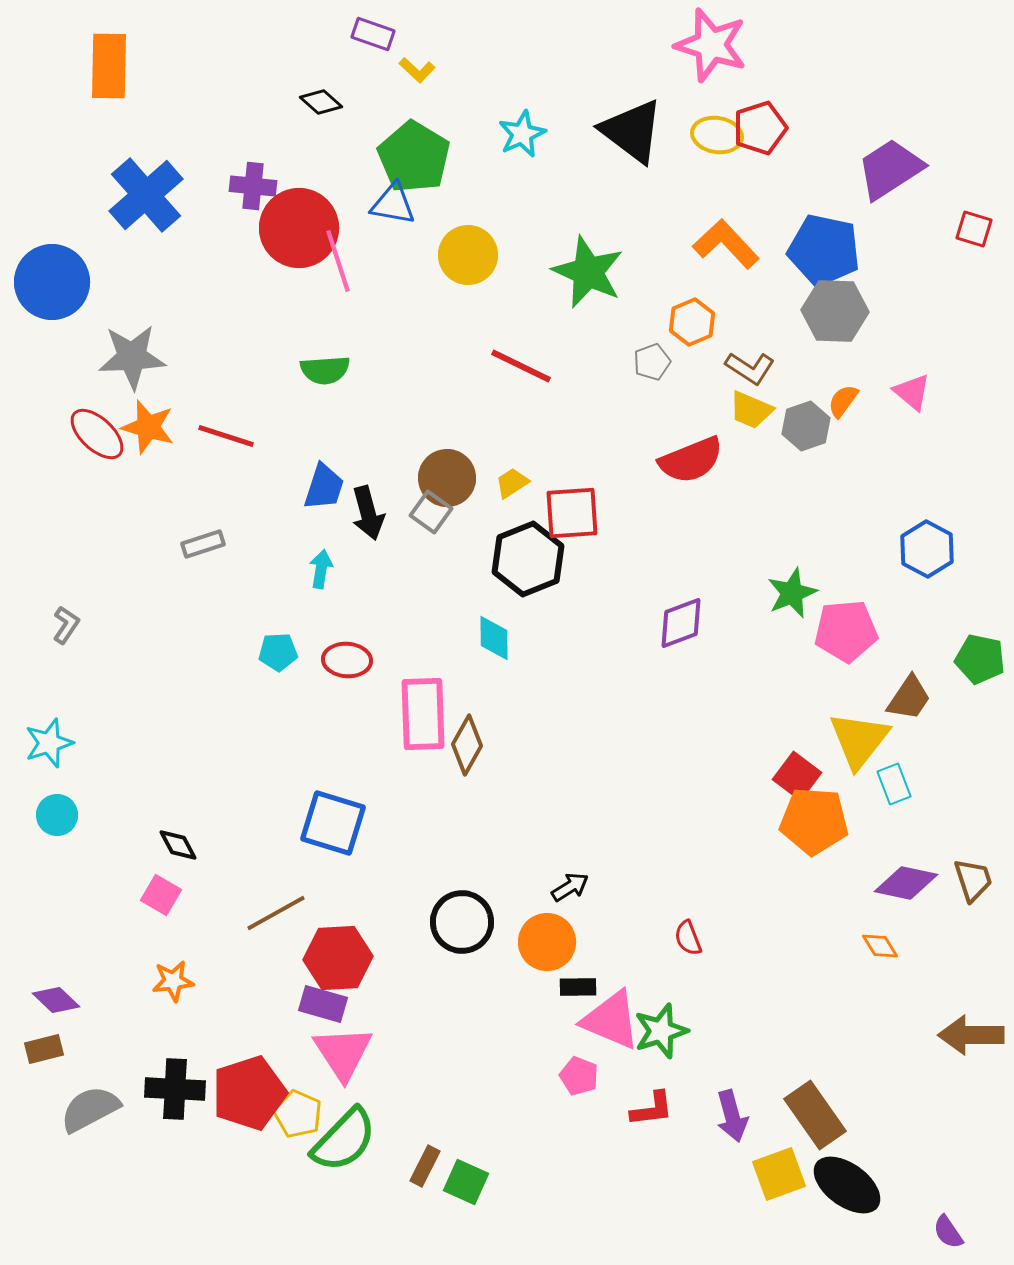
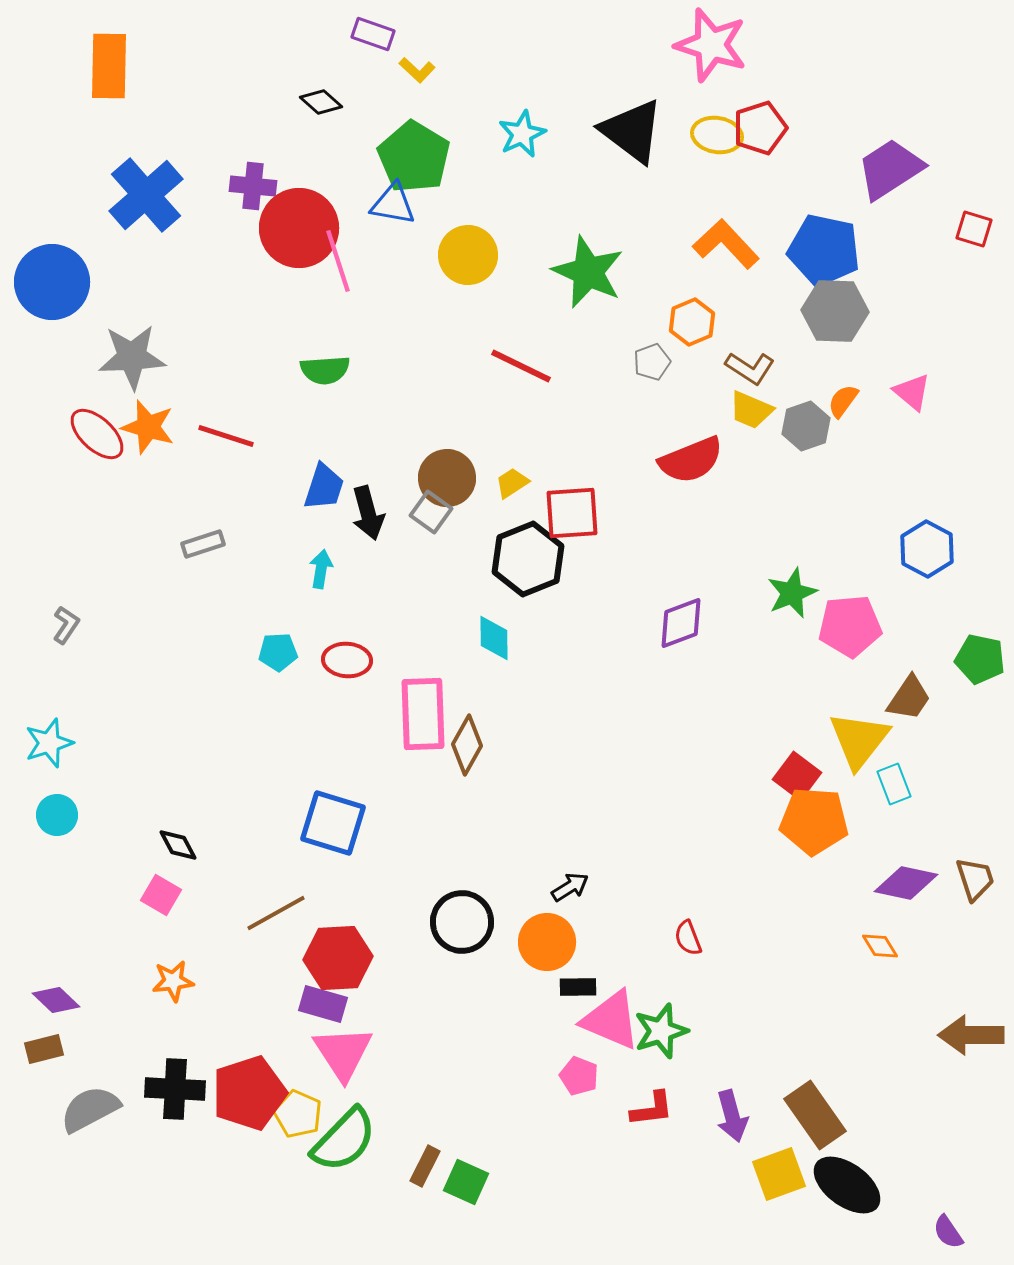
pink pentagon at (846, 631): moved 4 px right, 5 px up
brown trapezoid at (973, 880): moved 2 px right, 1 px up
